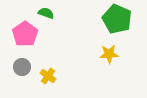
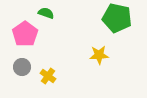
green pentagon: moved 1 px up; rotated 12 degrees counterclockwise
yellow star: moved 10 px left, 1 px down
